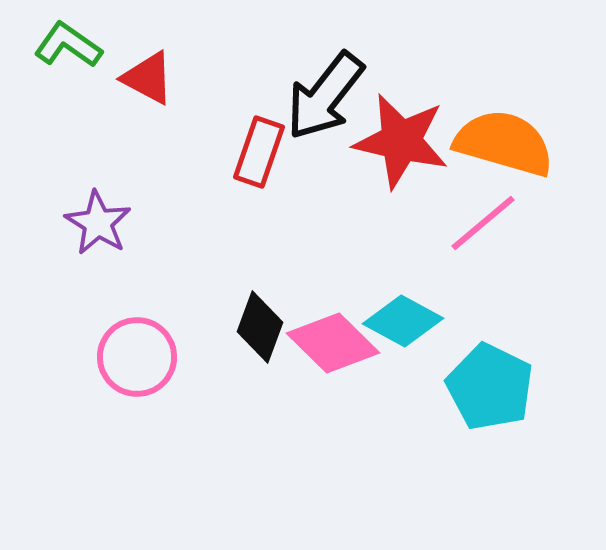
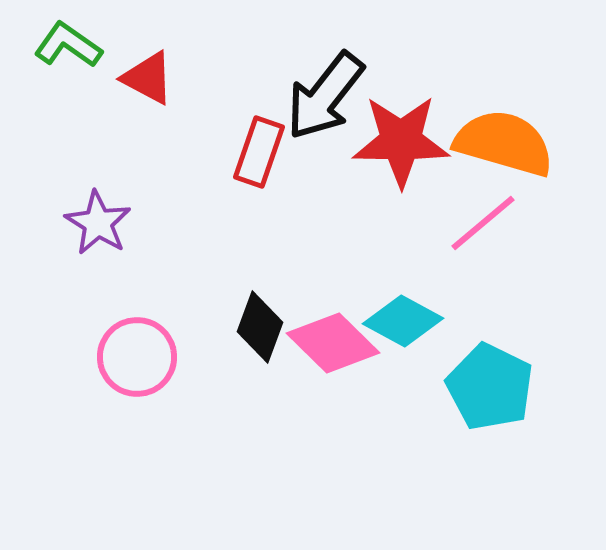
red star: rotated 12 degrees counterclockwise
